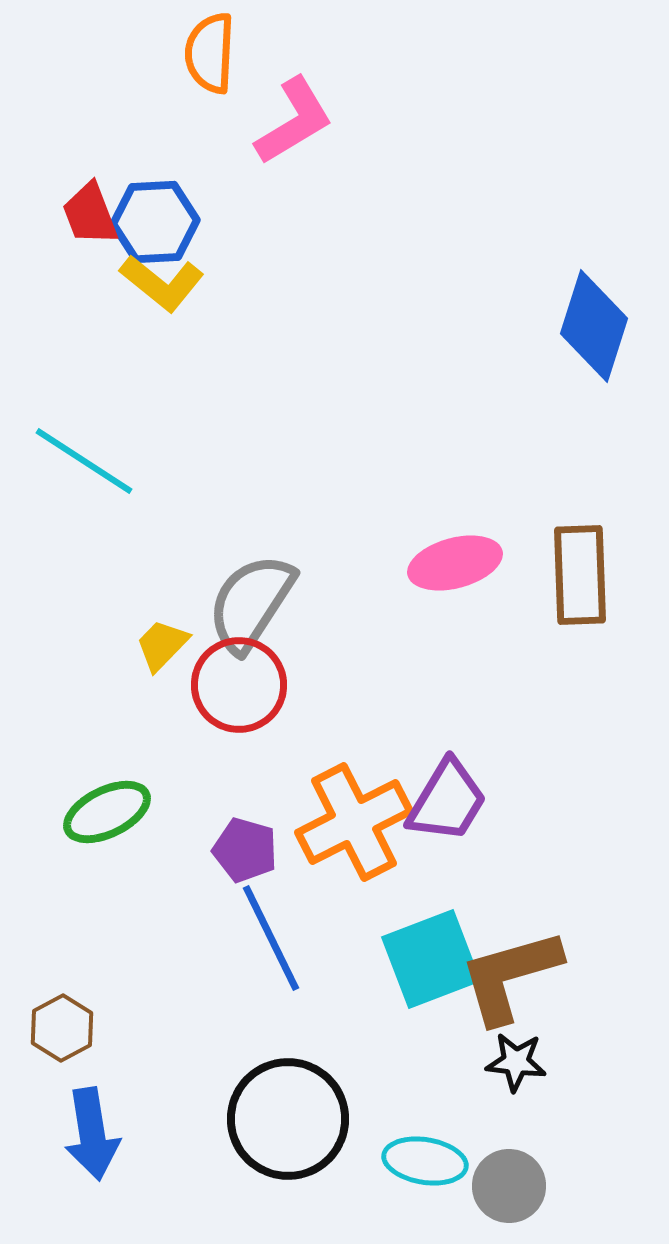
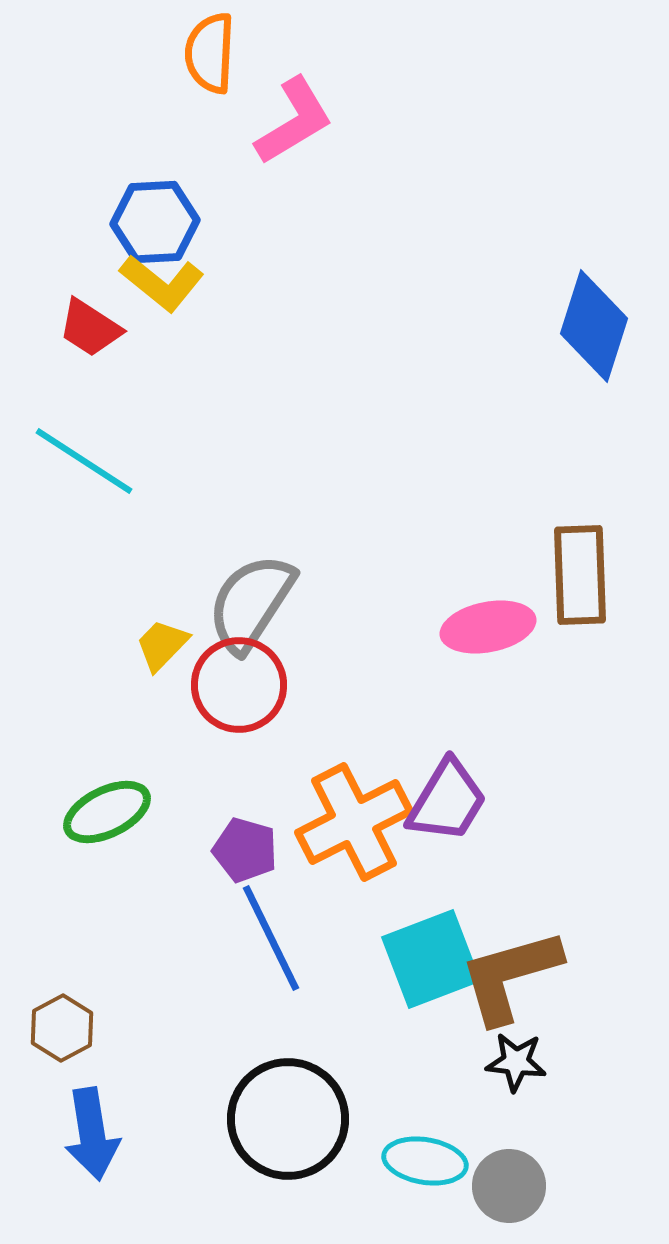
red trapezoid: moved 114 px down; rotated 36 degrees counterclockwise
pink ellipse: moved 33 px right, 64 px down; rotated 4 degrees clockwise
